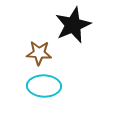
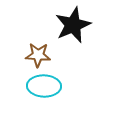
brown star: moved 1 px left, 2 px down
